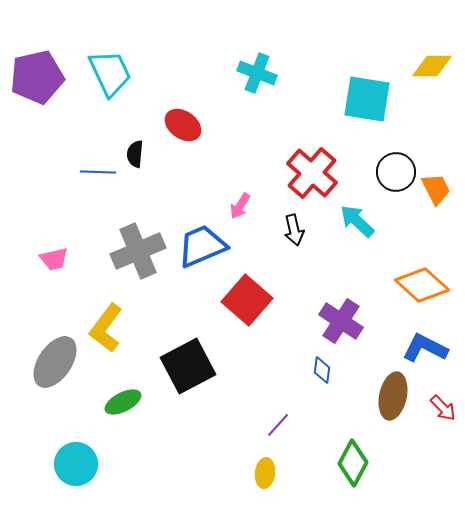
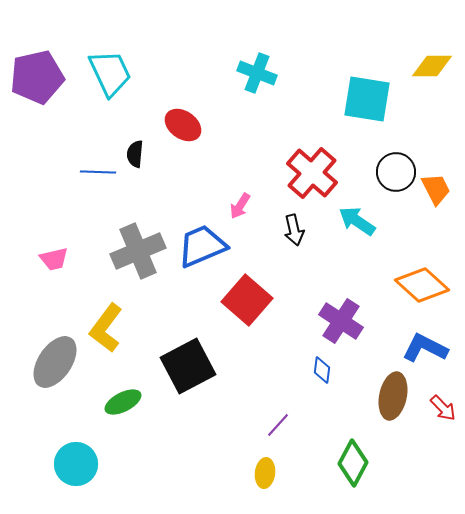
cyan arrow: rotated 9 degrees counterclockwise
